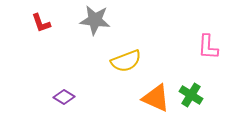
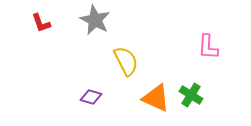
gray star: rotated 20 degrees clockwise
yellow semicircle: rotated 96 degrees counterclockwise
purple diamond: moved 27 px right; rotated 15 degrees counterclockwise
